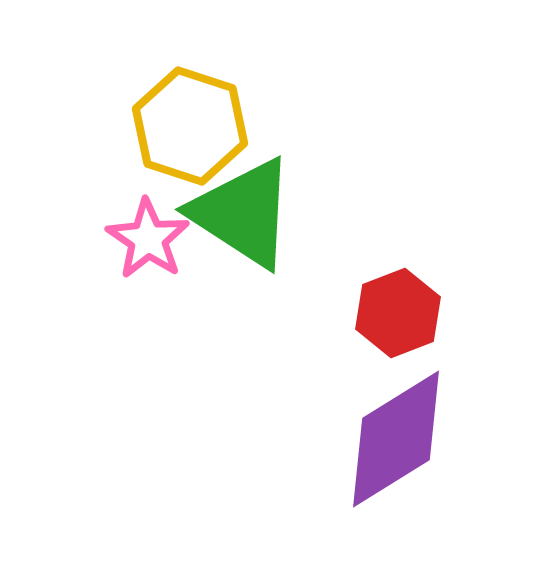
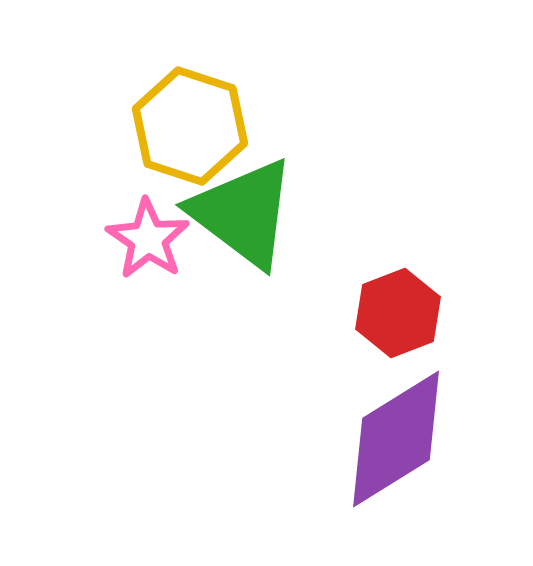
green triangle: rotated 4 degrees clockwise
